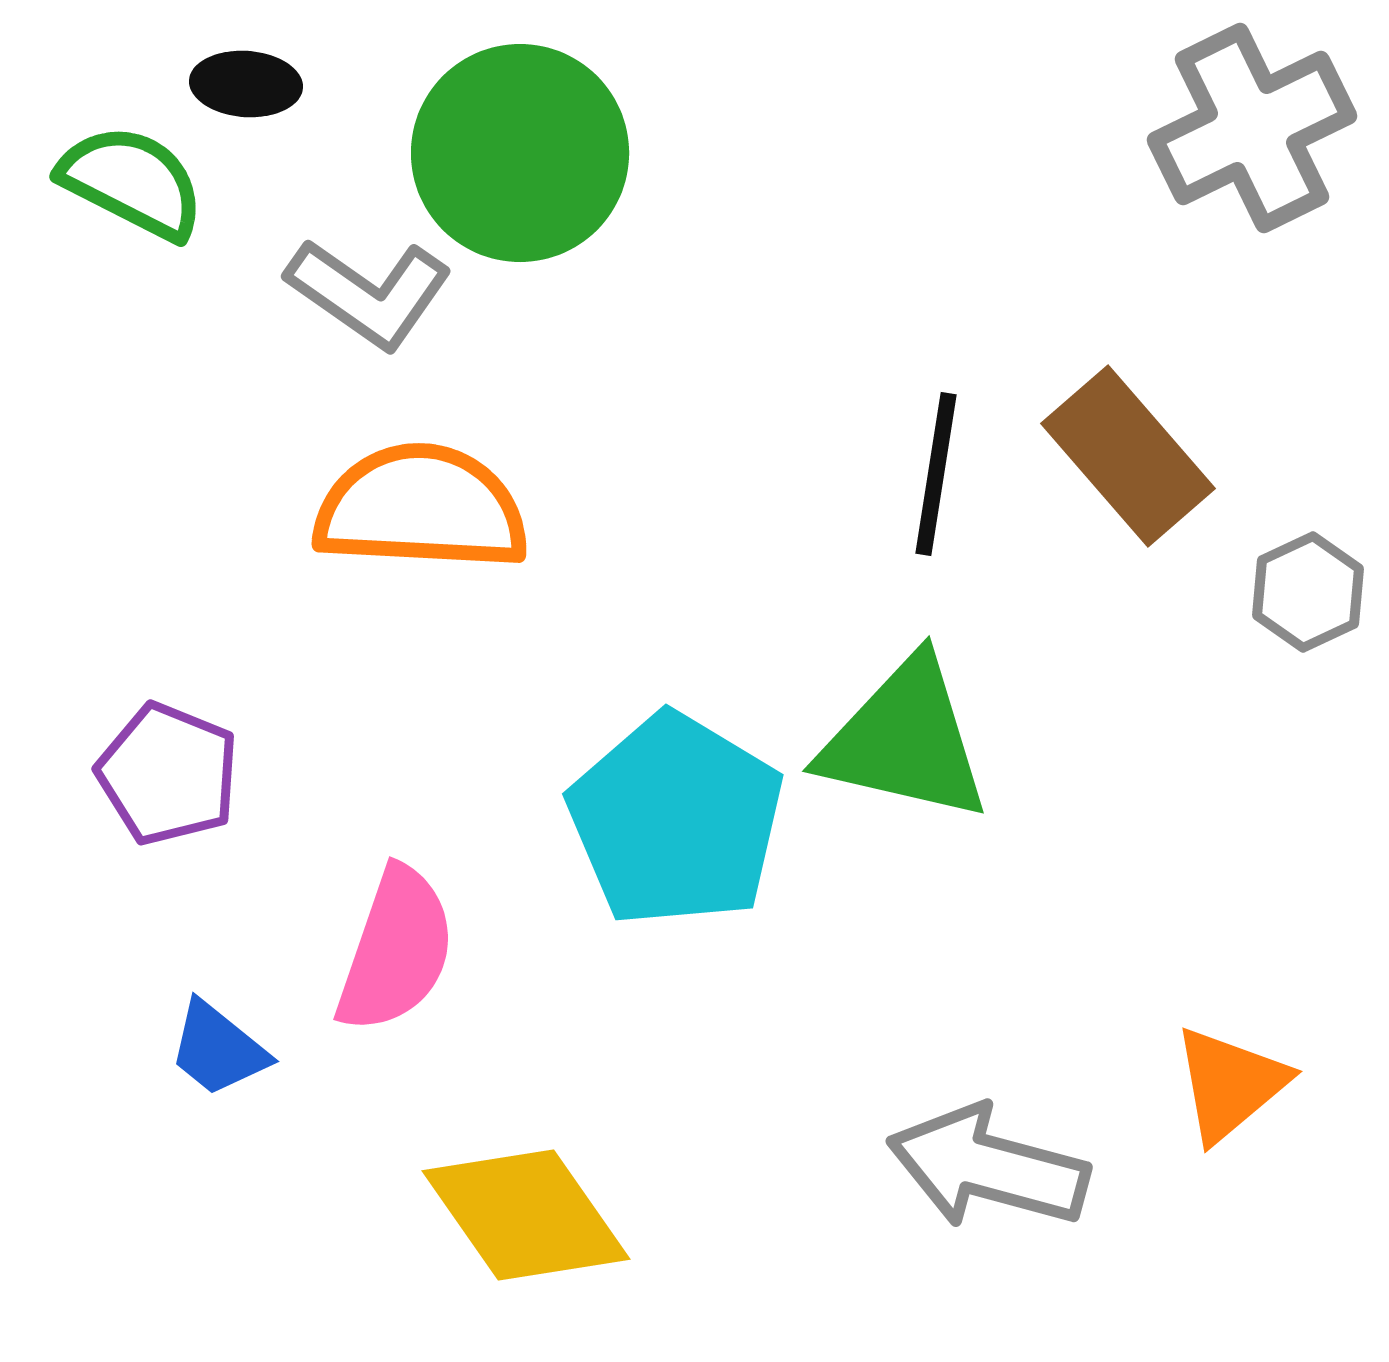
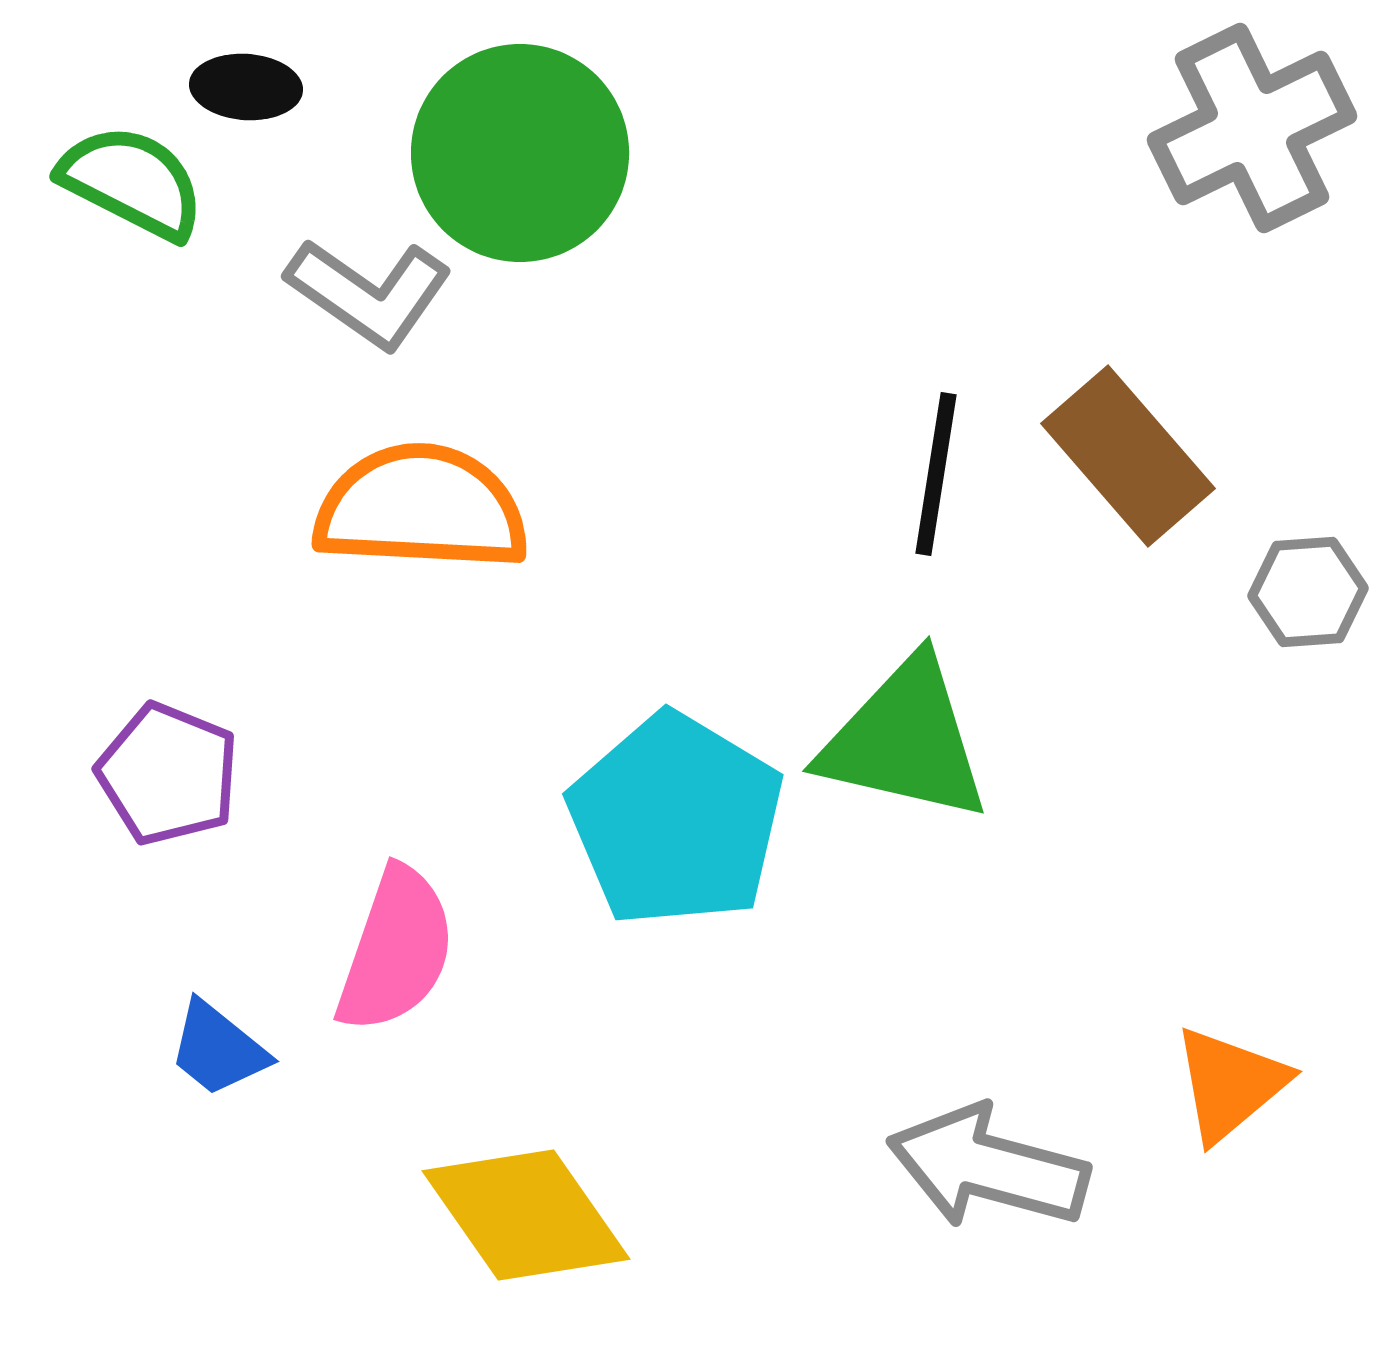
black ellipse: moved 3 px down
gray hexagon: rotated 21 degrees clockwise
